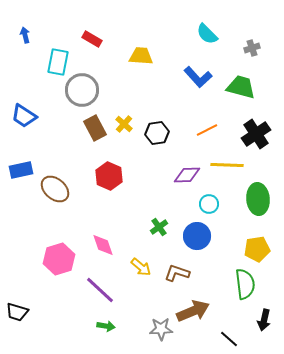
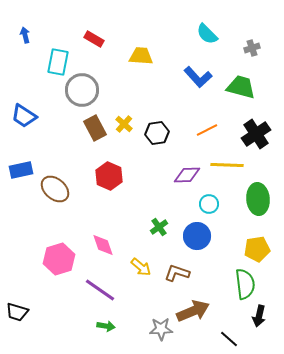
red rectangle: moved 2 px right
purple line: rotated 8 degrees counterclockwise
black arrow: moved 5 px left, 4 px up
